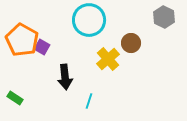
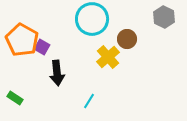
cyan circle: moved 3 px right, 1 px up
brown circle: moved 4 px left, 4 px up
yellow cross: moved 2 px up
black arrow: moved 8 px left, 4 px up
cyan line: rotated 14 degrees clockwise
